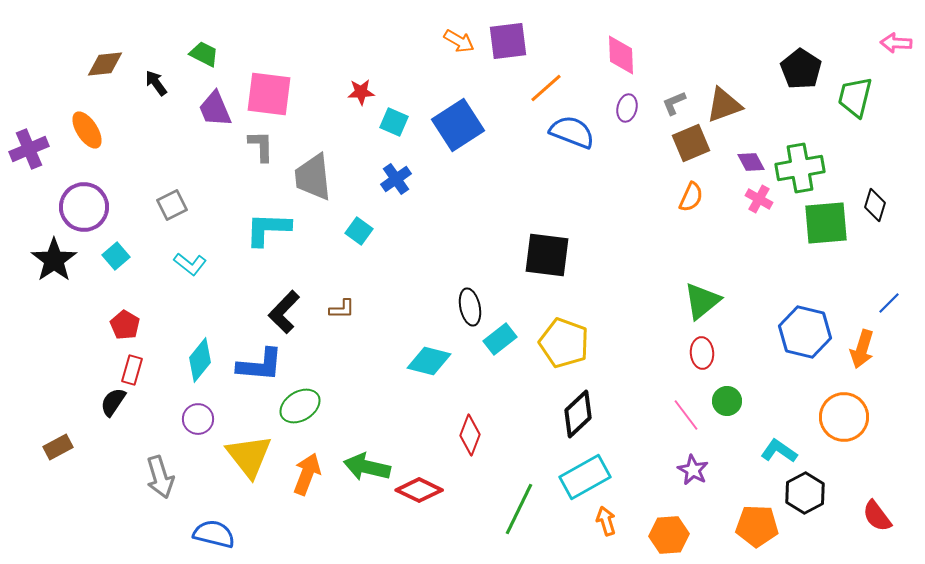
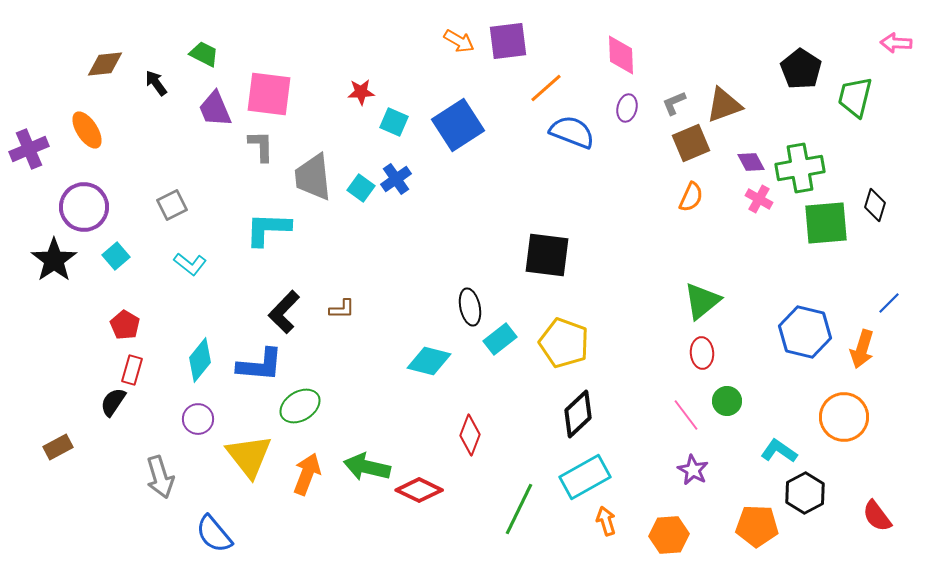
cyan square at (359, 231): moved 2 px right, 43 px up
blue semicircle at (214, 534): rotated 144 degrees counterclockwise
